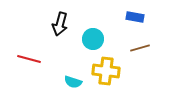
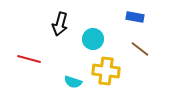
brown line: moved 1 px down; rotated 54 degrees clockwise
